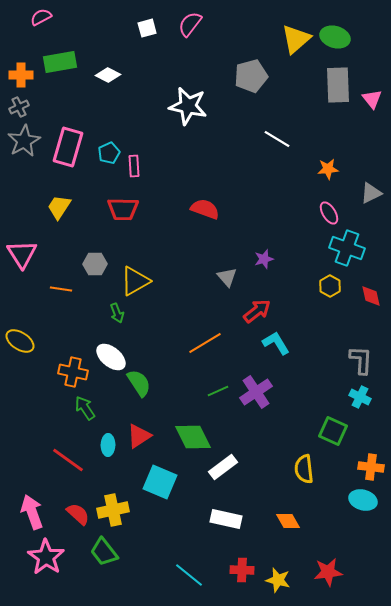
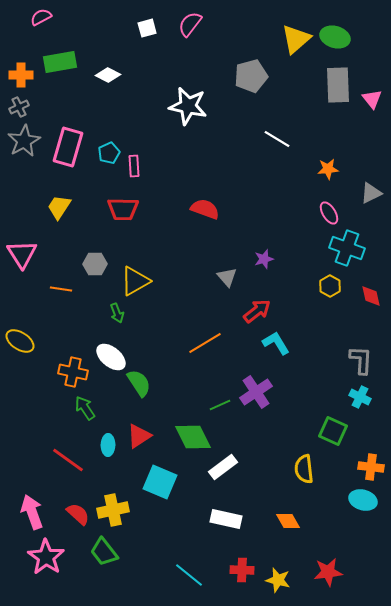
green line at (218, 391): moved 2 px right, 14 px down
